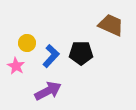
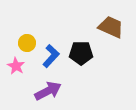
brown trapezoid: moved 2 px down
